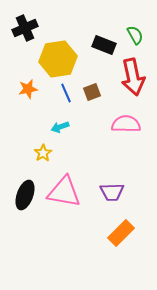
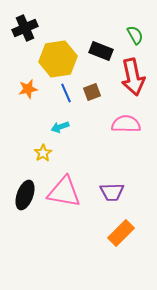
black rectangle: moved 3 px left, 6 px down
